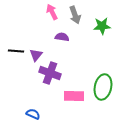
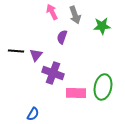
purple semicircle: rotated 80 degrees counterclockwise
purple cross: moved 3 px right
pink rectangle: moved 2 px right, 3 px up
blue semicircle: rotated 96 degrees clockwise
